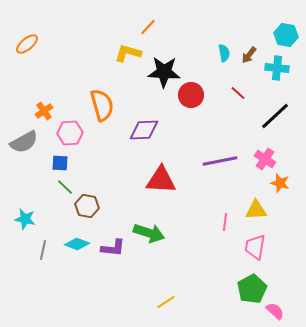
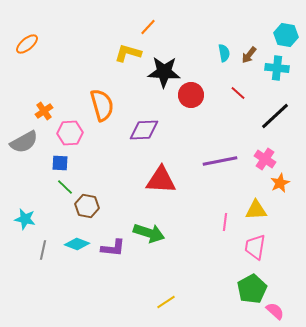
orange star: rotated 30 degrees clockwise
